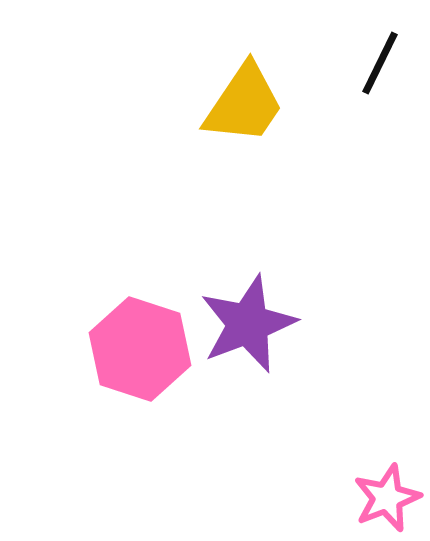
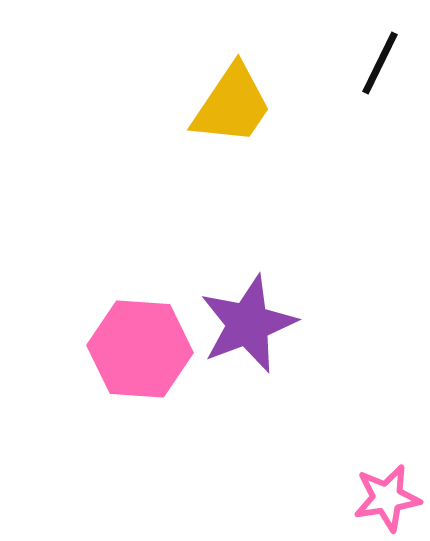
yellow trapezoid: moved 12 px left, 1 px down
pink hexagon: rotated 14 degrees counterclockwise
pink star: rotated 12 degrees clockwise
